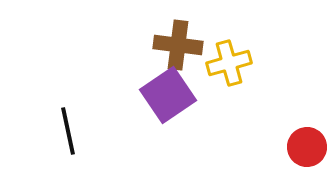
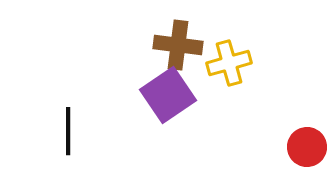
black line: rotated 12 degrees clockwise
